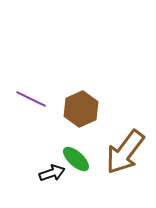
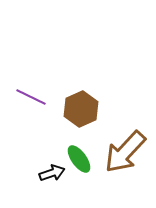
purple line: moved 2 px up
brown arrow: rotated 6 degrees clockwise
green ellipse: moved 3 px right; rotated 12 degrees clockwise
